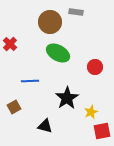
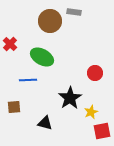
gray rectangle: moved 2 px left
brown circle: moved 1 px up
green ellipse: moved 16 px left, 4 px down
red circle: moved 6 px down
blue line: moved 2 px left, 1 px up
black star: moved 3 px right
brown square: rotated 24 degrees clockwise
black triangle: moved 3 px up
